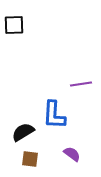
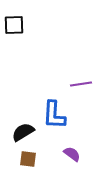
brown square: moved 2 px left
